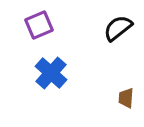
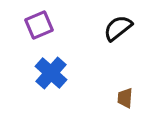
brown trapezoid: moved 1 px left
